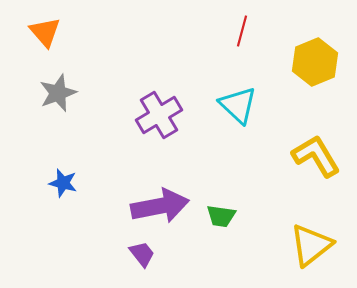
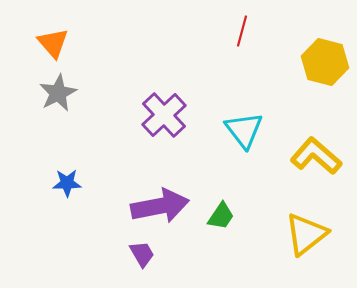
orange triangle: moved 8 px right, 11 px down
yellow hexagon: moved 10 px right; rotated 24 degrees counterclockwise
gray star: rotated 6 degrees counterclockwise
cyan triangle: moved 6 px right, 25 px down; rotated 9 degrees clockwise
purple cross: moved 5 px right; rotated 12 degrees counterclockwise
yellow L-shape: rotated 18 degrees counterclockwise
blue star: moved 4 px right; rotated 16 degrees counterclockwise
green trapezoid: rotated 64 degrees counterclockwise
yellow triangle: moved 5 px left, 11 px up
purple trapezoid: rotated 8 degrees clockwise
